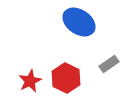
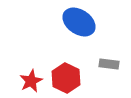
gray rectangle: rotated 42 degrees clockwise
red star: moved 1 px right
